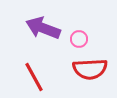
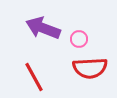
red semicircle: moved 1 px up
